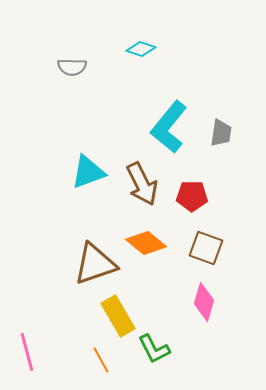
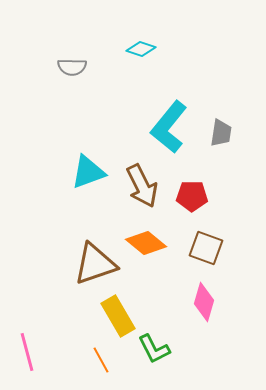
brown arrow: moved 2 px down
